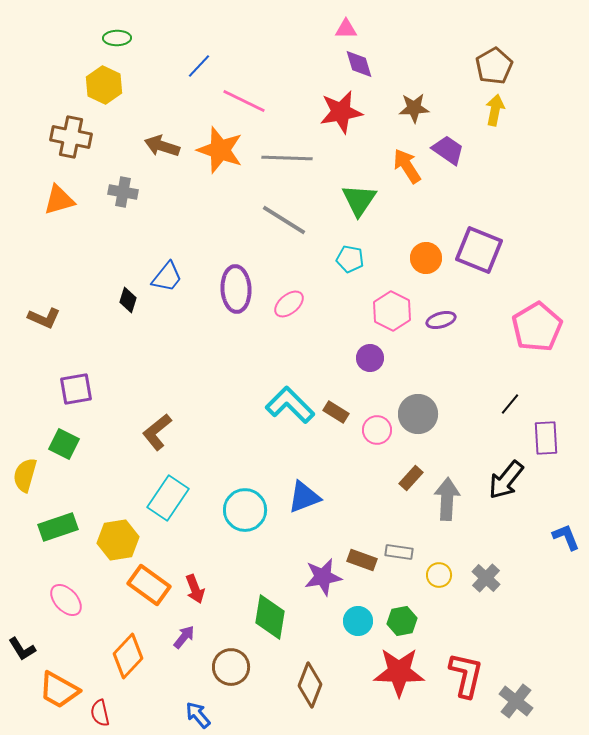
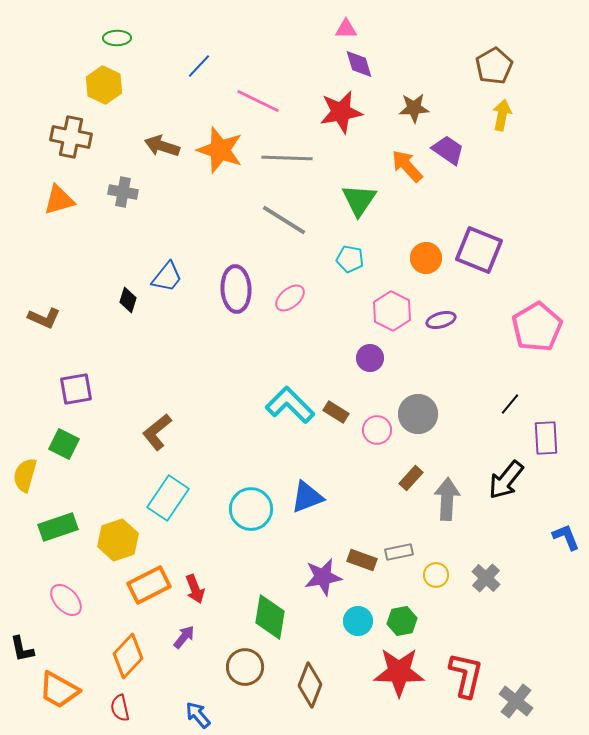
pink line at (244, 101): moved 14 px right
yellow arrow at (495, 110): moved 7 px right, 5 px down
orange arrow at (407, 166): rotated 9 degrees counterclockwise
pink ellipse at (289, 304): moved 1 px right, 6 px up
blue triangle at (304, 497): moved 3 px right
cyan circle at (245, 510): moved 6 px right, 1 px up
yellow hexagon at (118, 540): rotated 9 degrees counterclockwise
gray rectangle at (399, 552): rotated 20 degrees counterclockwise
yellow circle at (439, 575): moved 3 px left
orange rectangle at (149, 585): rotated 63 degrees counterclockwise
black L-shape at (22, 649): rotated 20 degrees clockwise
brown circle at (231, 667): moved 14 px right
red semicircle at (100, 713): moved 20 px right, 5 px up
